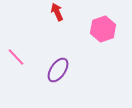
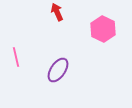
pink hexagon: rotated 15 degrees counterclockwise
pink line: rotated 30 degrees clockwise
